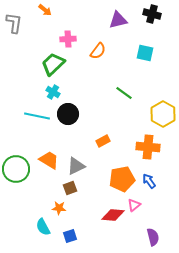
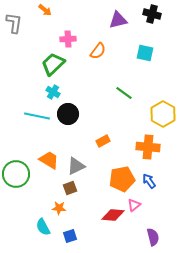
green circle: moved 5 px down
